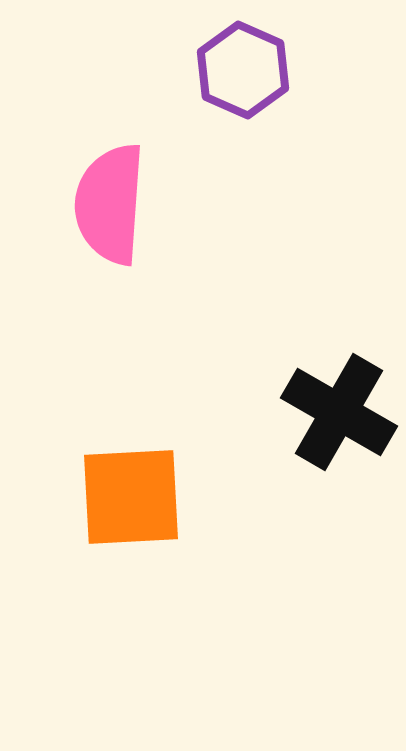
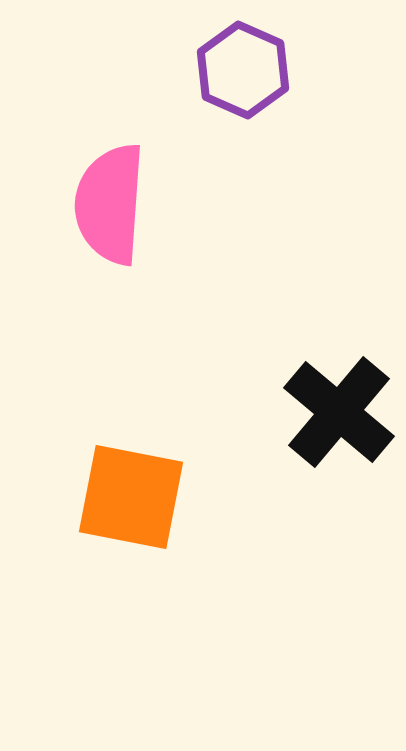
black cross: rotated 10 degrees clockwise
orange square: rotated 14 degrees clockwise
